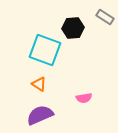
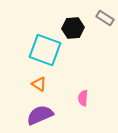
gray rectangle: moved 1 px down
pink semicircle: moved 1 px left; rotated 105 degrees clockwise
